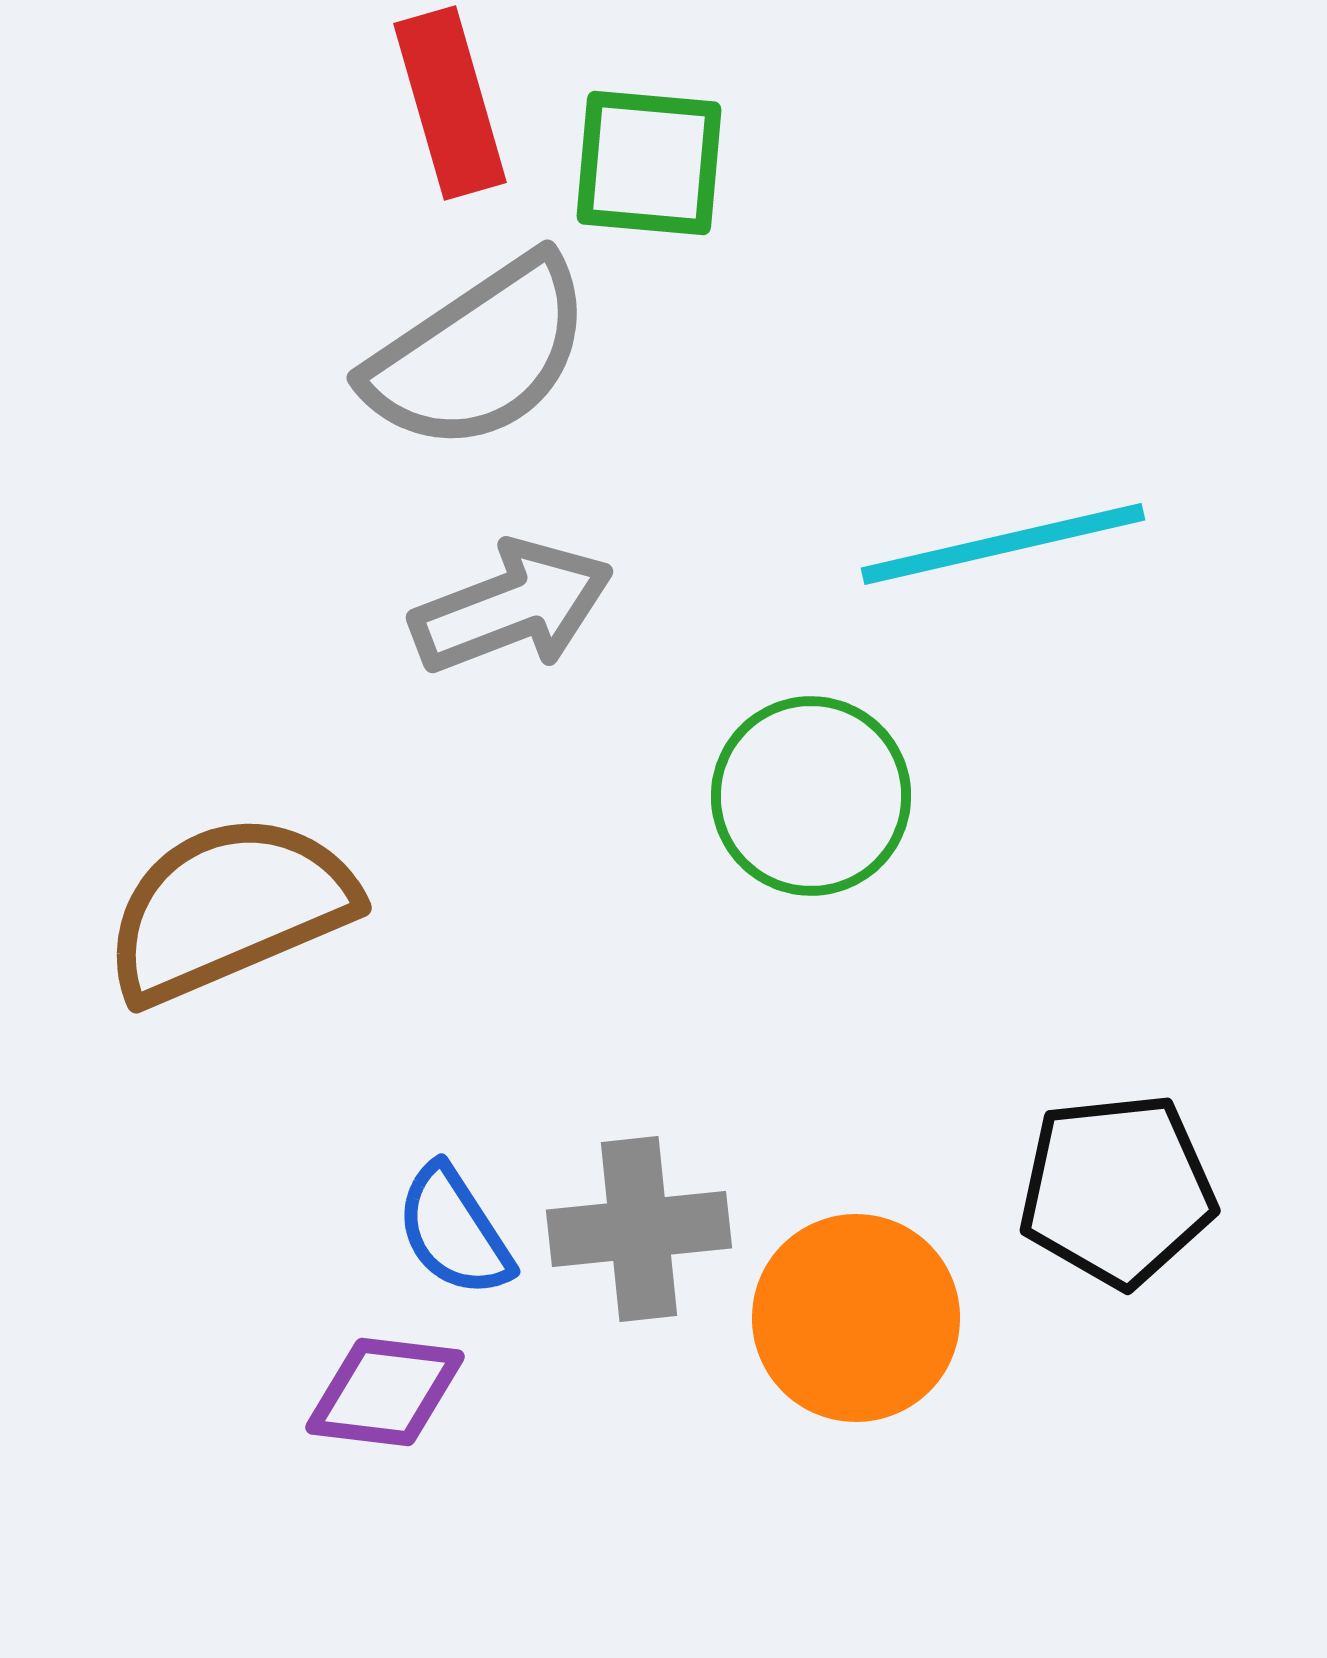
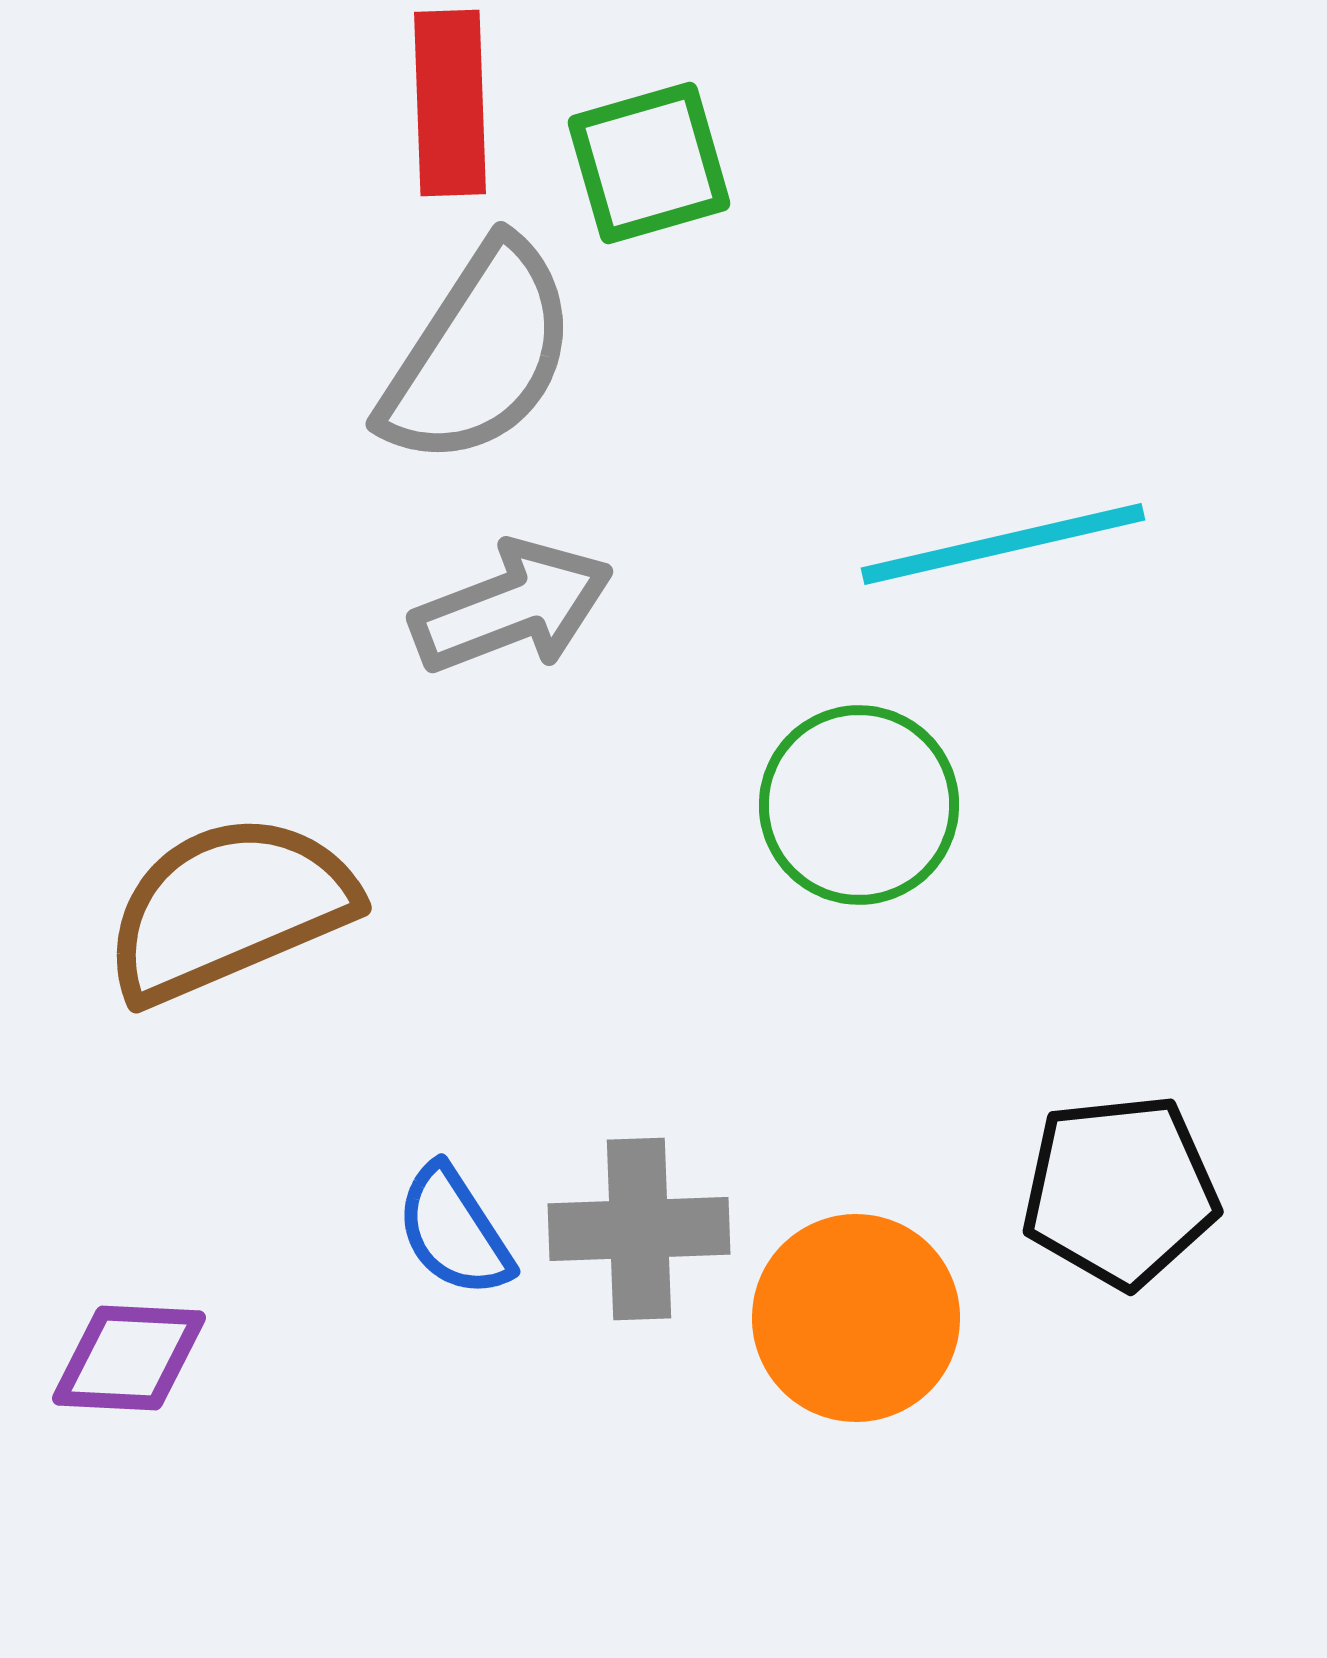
red rectangle: rotated 14 degrees clockwise
green square: rotated 21 degrees counterclockwise
gray semicircle: rotated 23 degrees counterclockwise
green circle: moved 48 px right, 9 px down
black pentagon: moved 3 px right, 1 px down
gray cross: rotated 4 degrees clockwise
purple diamond: moved 256 px left, 34 px up; rotated 4 degrees counterclockwise
